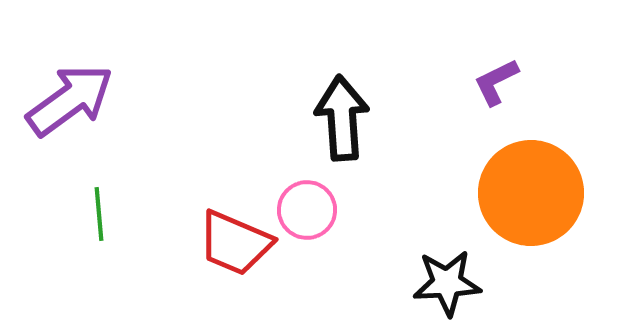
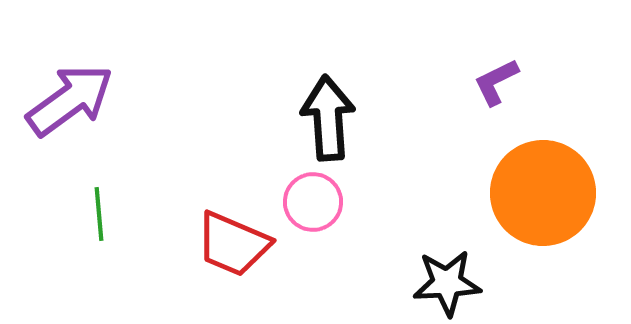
black arrow: moved 14 px left
orange circle: moved 12 px right
pink circle: moved 6 px right, 8 px up
red trapezoid: moved 2 px left, 1 px down
